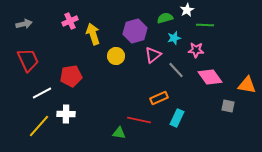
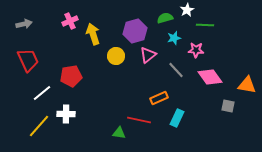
pink triangle: moved 5 px left
white line: rotated 12 degrees counterclockwise
